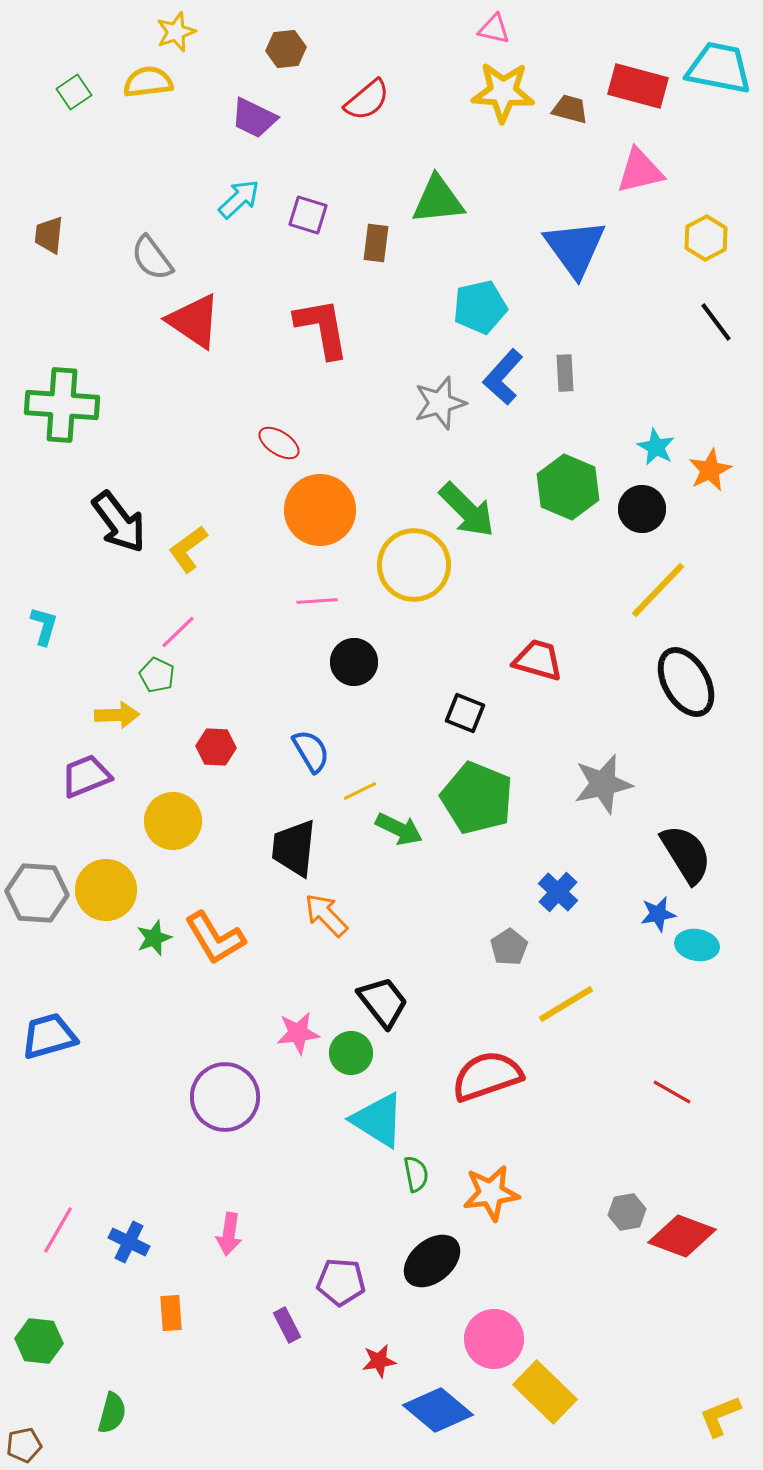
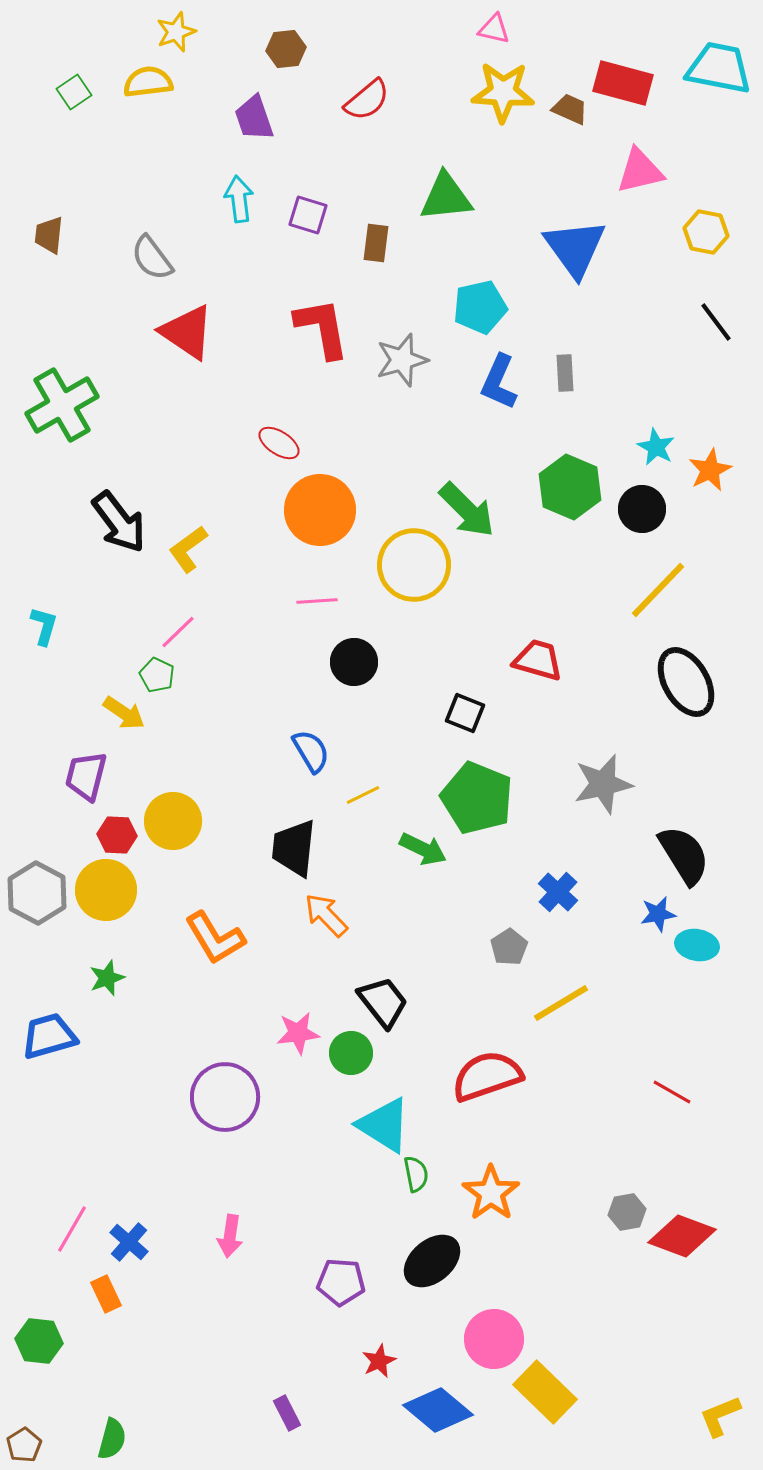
red rectangle at (638, 86): moved 15 px left, 3 px up
brown trapezoid at (570, 109): rotated 9 degrees clockwise
purple trapezoid at (254, 118): rotated 45 degrees clockwise
cyan arrow at (239, 199): rotated 54 degrees counterclockwise
green triangle at (438, 200): moved 8 px right, 3 px up
yellow hexagon at (706, 238): moved 6 px up; rotated 21 degrees counterclockwise
red triangle at (194, 321): moved 7 px left, 11 px down
blue L-shape at (503, 377): moved 4 px left, 5 px down; rotated 18 degrees counterclockwise
gray star at (440, 403): moved 38 px left, 43 px up
green cross at (62, 405): rotated 34 degrees counterclockwise
green hexagon at (568, 487): moved 2 px right
yellow arrow at (117, 715): moved 7 px right, 2 px up; rotated 36 degrees clockwise
red hexagon at (216, 747): moved 99 px left, 88 px down
purple trapezoid at (86, 776): rotated 54 degrees counterclockwise
yellow line at (360, 791): moved 3 px right, 4 px down
green arrow at (399, 829): moved 24 px right, 20 px down
black semicircle at (686, 854): moved 2 px left, 1 px down
gray hexagon at (37, 893): rotated 24 degrees clockwise
green star at (154, 938): moved 47 px left, 40 px down
yellow line at (566, 1004): moved 5 px left, 1 px up
cyan triangle at (378, 1120): moved 6 px right, 5 px down
orange star at (491, 1193): rotated 28 degrees counterclockwise
pink line at (58, 1230): moved 14 px right, 1 px up
pink arrow at (229, 1234): moved 1 px right, 2 px down
blue cross at (129, 1242): rotated 15 degrees clockwise
orange rectangle at (171, 1313): moved 65 px left, 19 px up; rotated 21 degrees counterclockwise
purple rectangle at (287, 1325): moved 88 px down
red star at (379, 1361): rotated 16 degrees counterclockwise
green semicircle at (112, 1413): moved 26 px down
brown pentagon at (24, 1445): rotated 20 degrees counterclockwise
